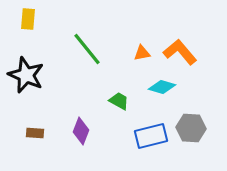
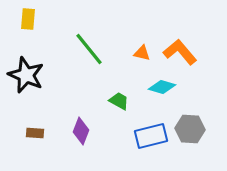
green line: moved 2 px right
orange triangle: rotated 24 degrees clockwise
gray hexagon: moved 1 px left, 1 px down
